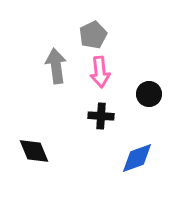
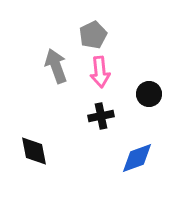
gray arrow: rotated 12 degrees counterclockwise
black cross: rotated 15 degrees counterclockwise
black diamond: rotated 12 degrees clockwise
